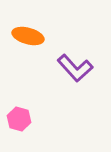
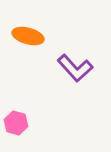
pink hexagon: moved 3 px left, 4 px down
